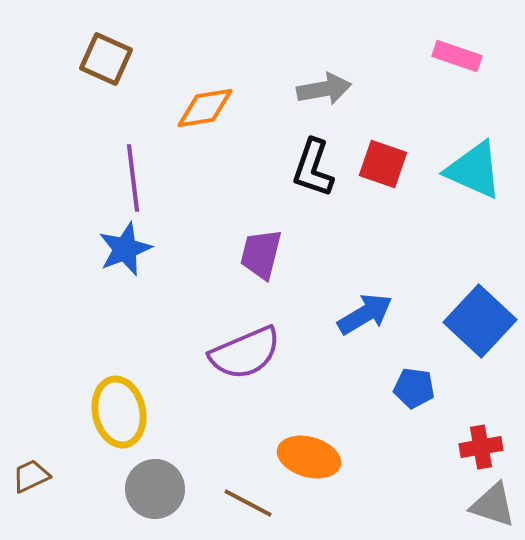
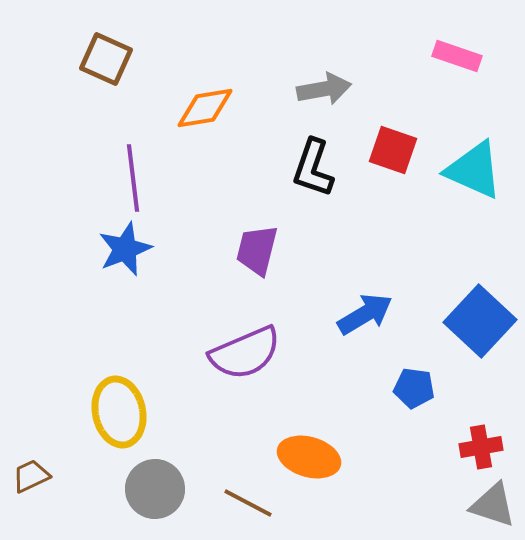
red square: moved 10 px right, 14 px up
purple trapezoid: moved 4 px left, 4 px up
